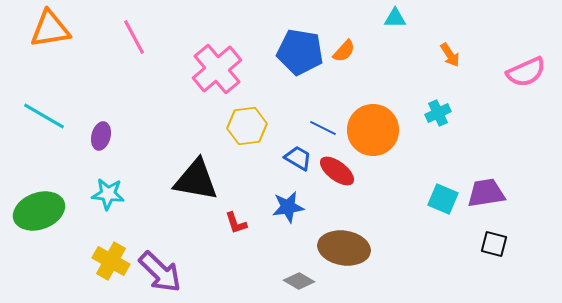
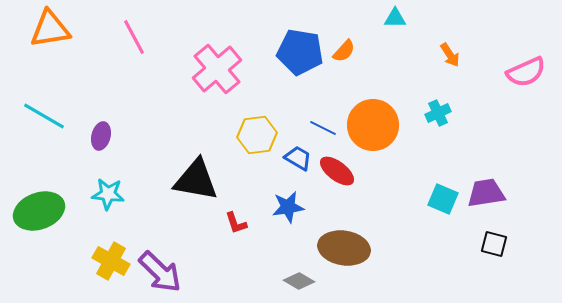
yellow hexagon: moved 10 px right, 9 px down
orange circle: moved 5 px up
